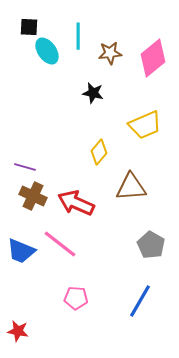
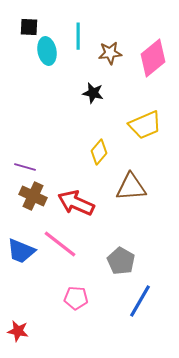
cyan ellipse: rotated 24 degrees clockwise
gray pentagon: moved 30 px left, 16 px down
